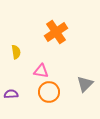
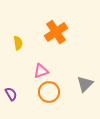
yellow semicircle: moved 2 px right, 9 px up
pink triangle: rotated 28 degrees counterclockwise
purple semicircle: rotated 64 degrees clockwise
